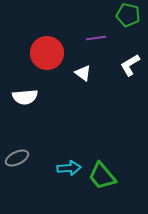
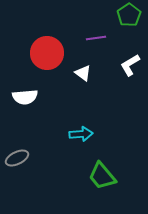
green pentagon: moved 1 px right; rotated 25 degrees clockwise
cyan arrow: moved 12 px right, 34 px up
